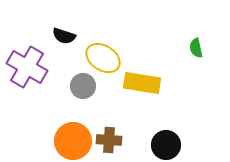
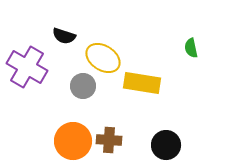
green semicircle: moved 5 px left
